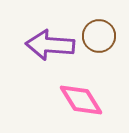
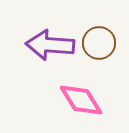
brown circle: moved 7 px down
